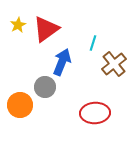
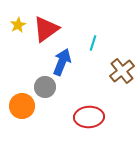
brown cross: moved 8 px right, 7 px down
orange circle: moved 2 px right, 1 px down
red ellipse: moved 6 px left, 4 px down
